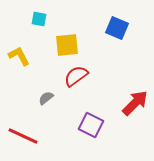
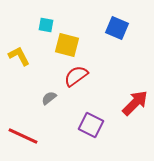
cyan square: moved 7 px right, 6 px down
yellow square: rotated 20 degrees clockwise
gray semicircle: moved 3 px right
